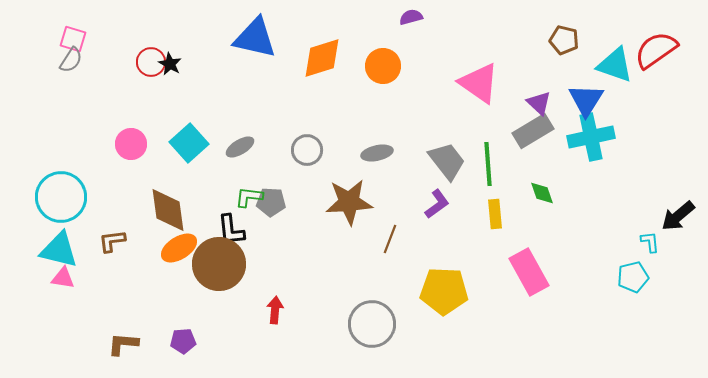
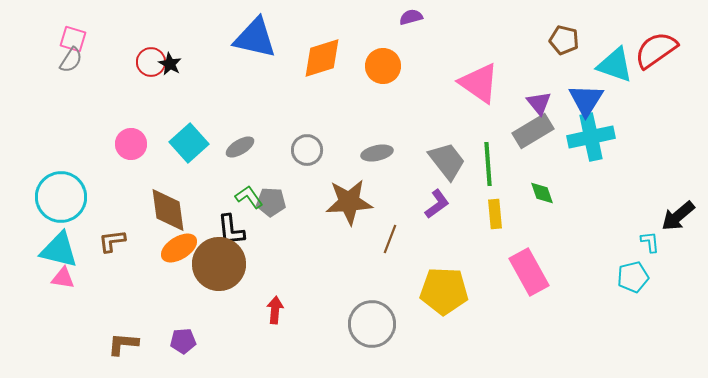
purple triangle at (539, 103): rotated 8 degrees clockwise
green L-shape at (249, 197): rotated 48 degrees clockwise
